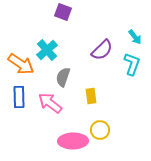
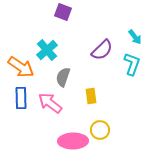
orange arrow: moved 3 px down
blue rectangle: moved 2 px right, 1 px down
